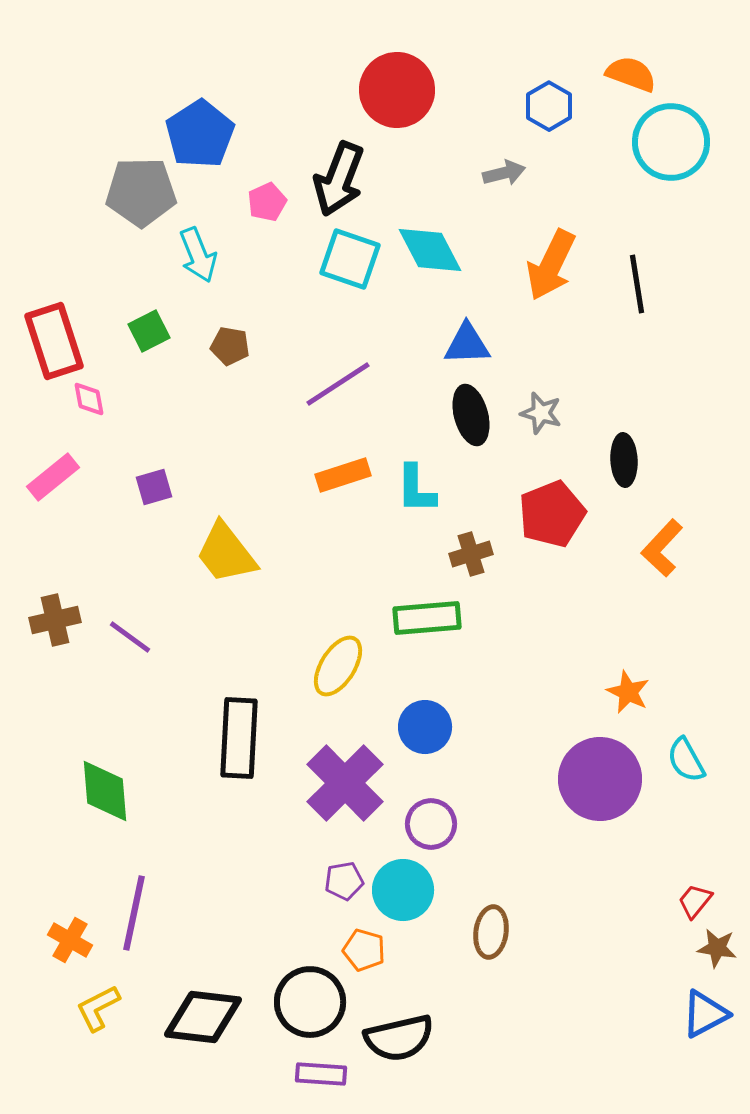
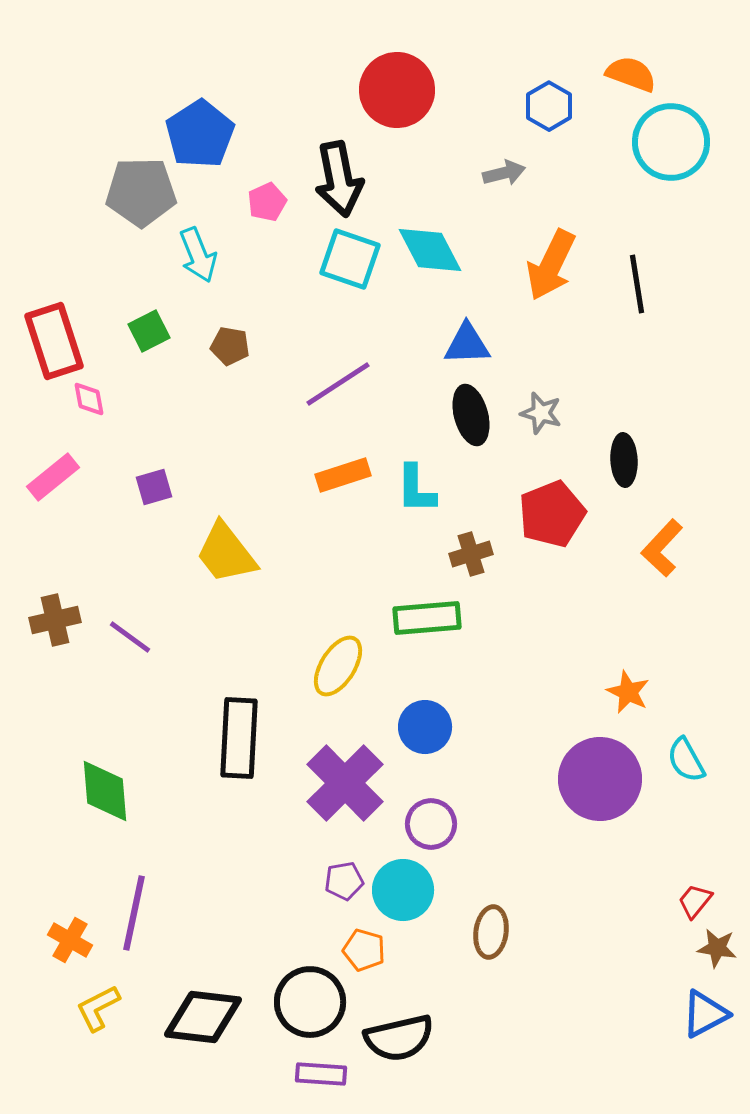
black arrow at (339, 179): rotated 32 degrees counterclockwise
